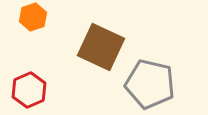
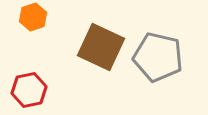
gray pentagon: moved 8 px right, 27 px up
red hexagon: rotated 12 degrees clockwise
